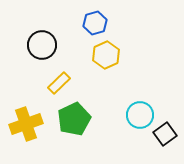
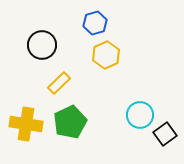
green pentagon: moved 4 px left, 3 px down
yellow cross: rotated 28 degrees clockwise
